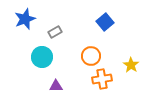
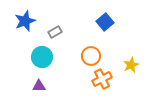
blue star: moved 2 px down
yellow star: rotated 14 degrees clockwise
orange cross: rotated 18 degrees counterclockwise
purple triangle: moved 17 px left
